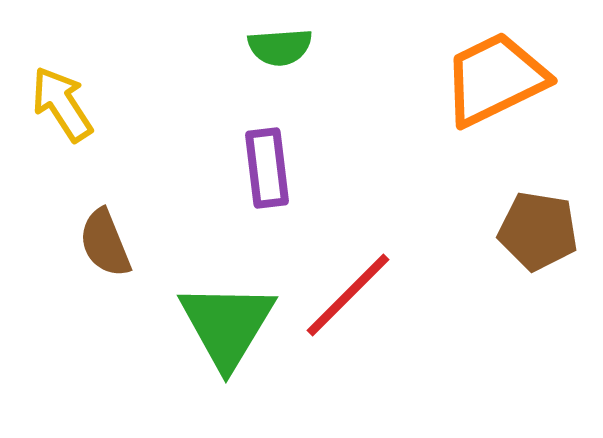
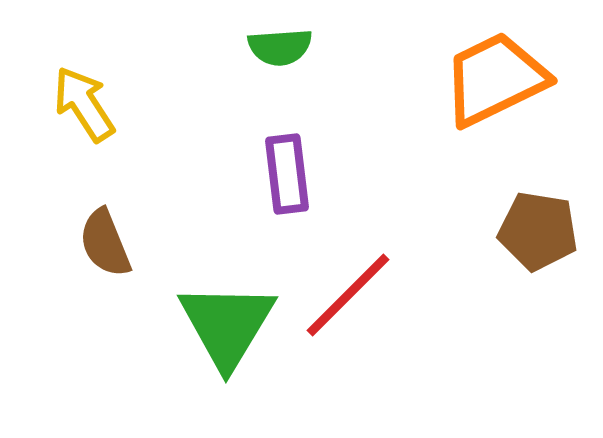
yellow arrow: moved 22 px right
purple rectangle: moved 20 px right, 6 px down
